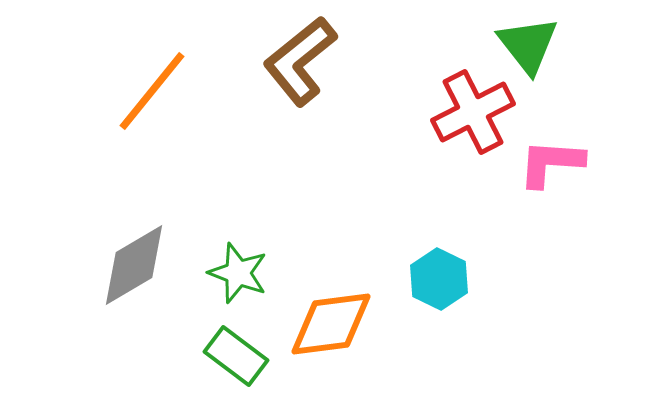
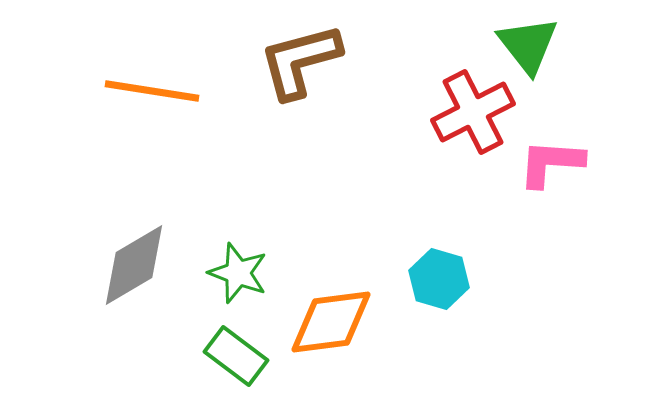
brown L-shape: rotated 24 degrees clockwise
orange line: rotated 60 degrees clockwise
cyan hexagon: rotated 10 degrees counterclockwise
orange diamond: moved 2 px up
